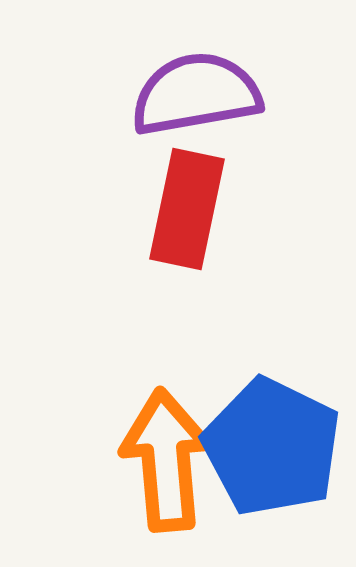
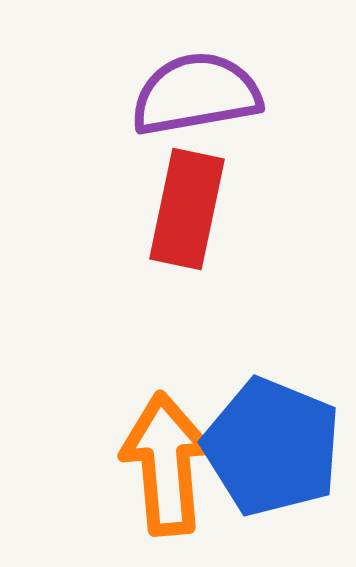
blue pentagon: rotated 4 degrees counterclockwise
orange arrow: moved 4 px down
